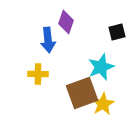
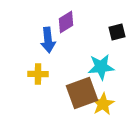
purple diamond: rotated 40 degrees clockwise
cyan star: rotated 16 degrees clockwise
